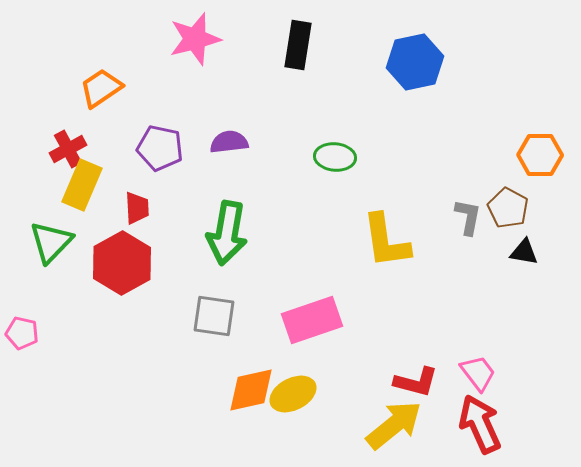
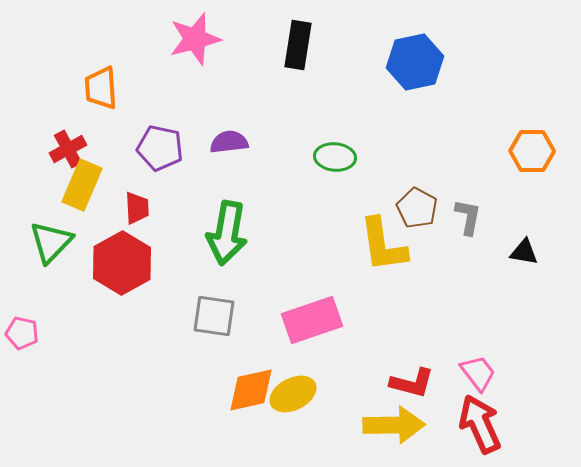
orange trapezoid: rotated 60 degrees counterclockwise
orange hexagon: moved 8 px left, 4 px up
brown pentagon: moved 91 px left
yellow L-shape: moved 3 px left, 4 px down
red L-shape: moved 4 px left, 1 px down
yellow arrow: rotated 38 degrees clockwise
